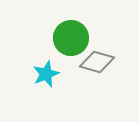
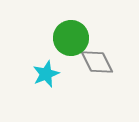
gray diamond: rotated 48 degrees clockwise
